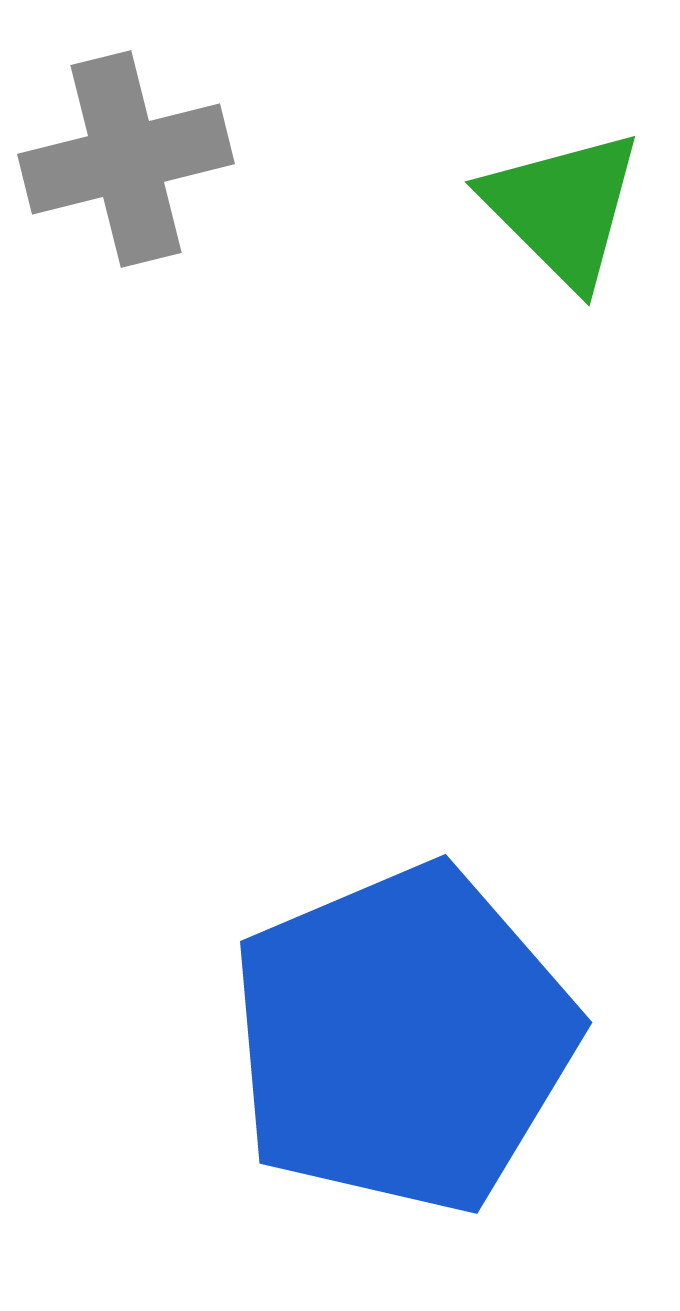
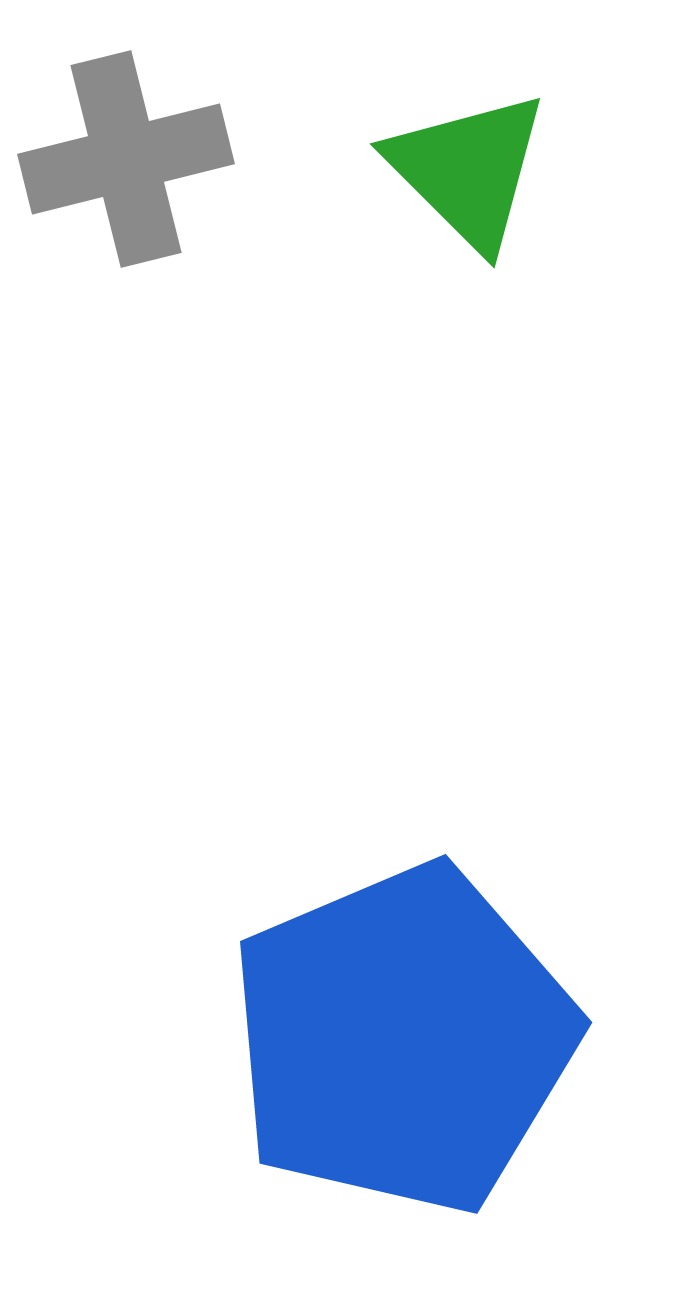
green triangle: moved 95 px left, 38 px up
